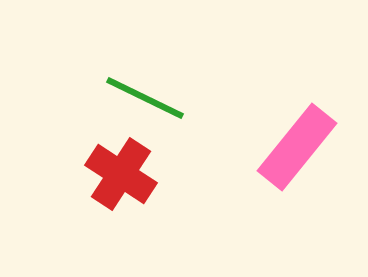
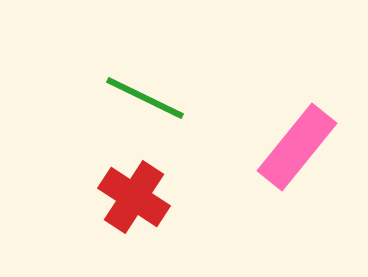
red cross: moved 13 px right, 23 px down
